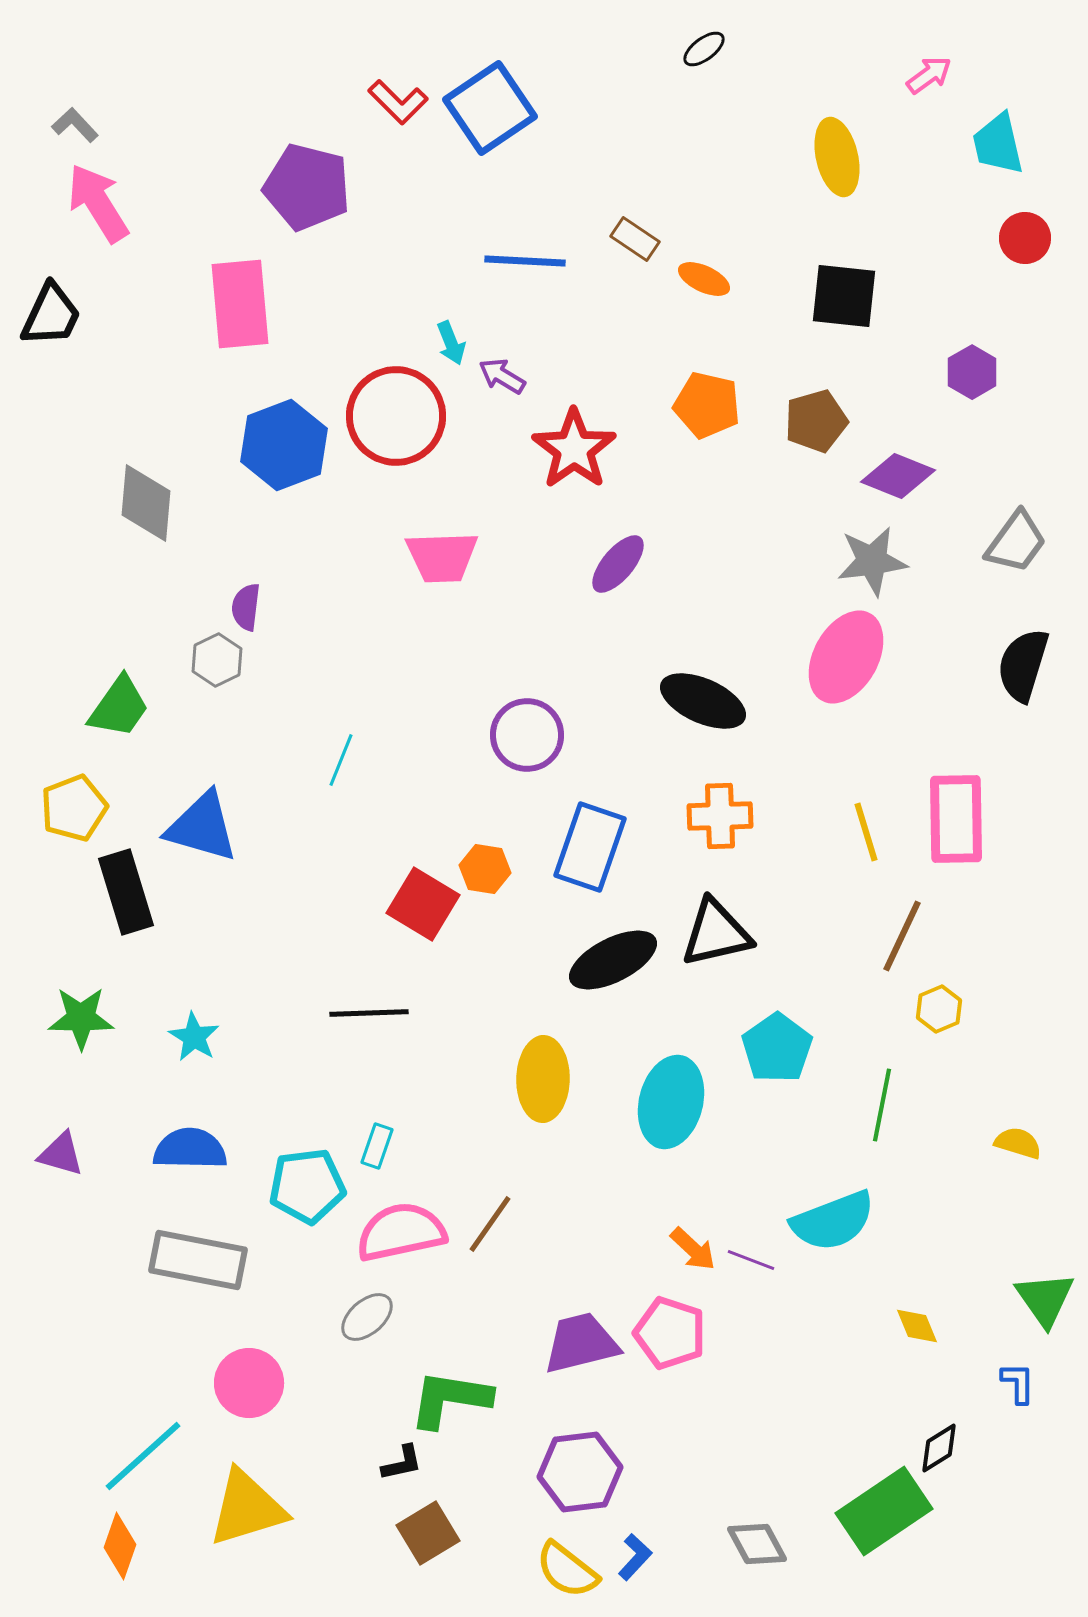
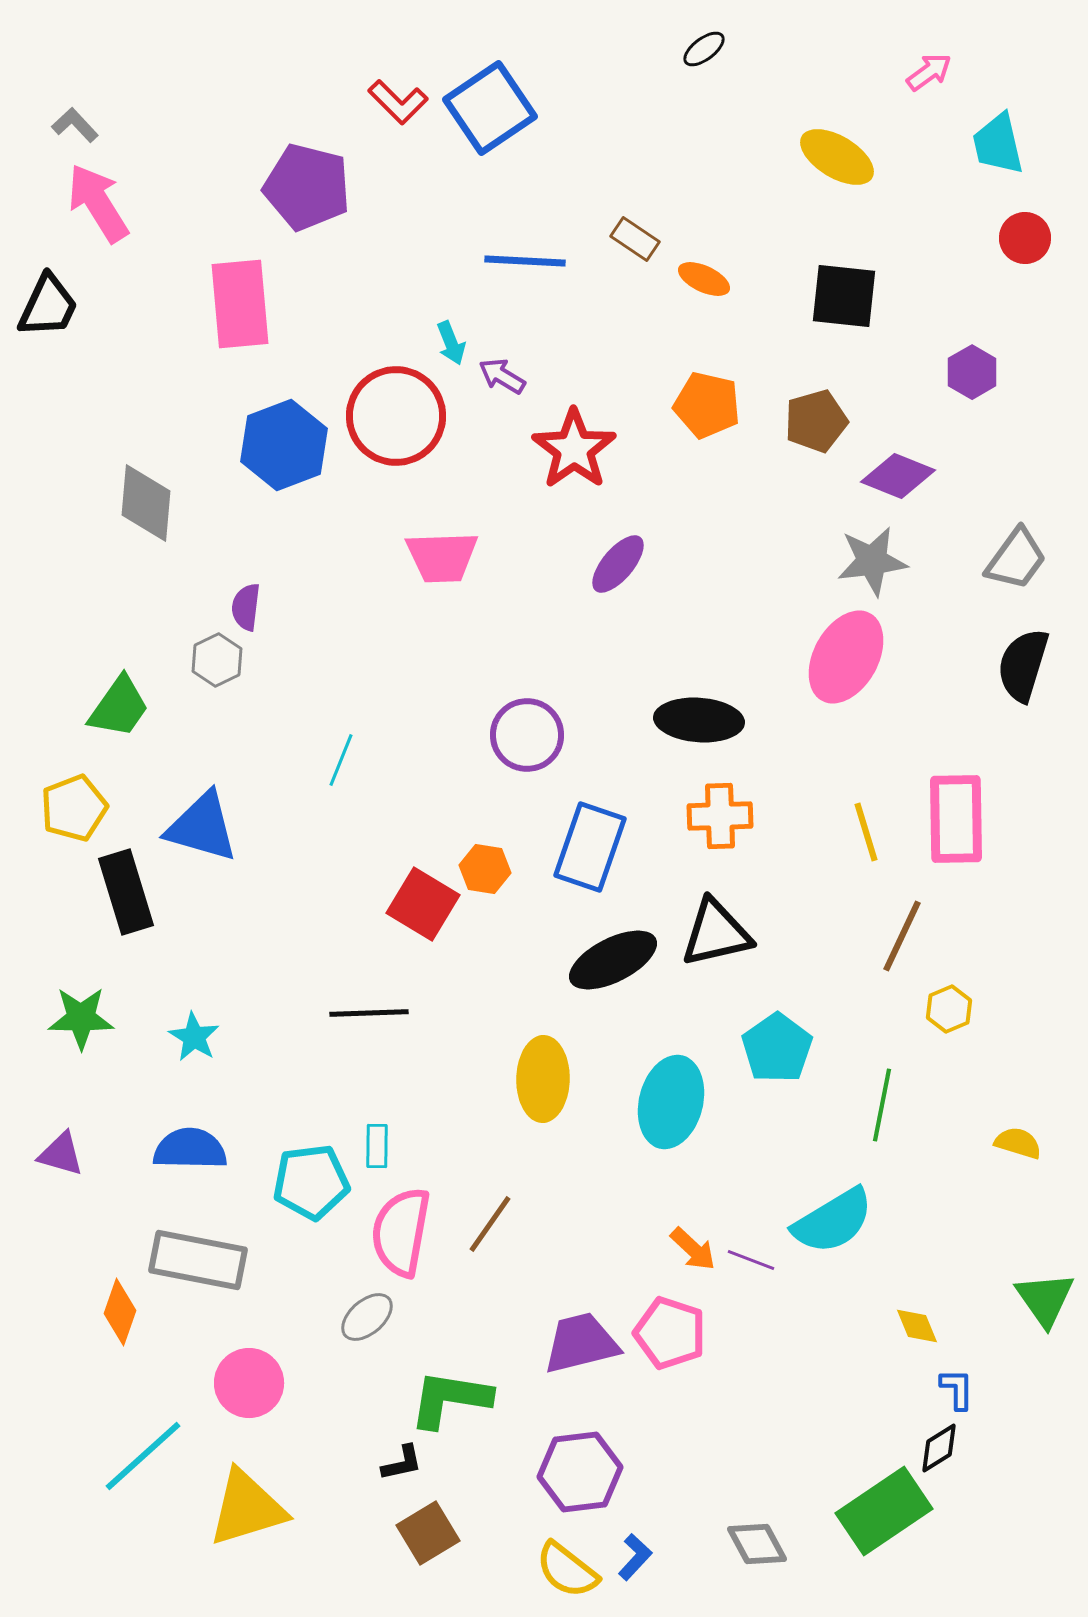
pink arrow at (929, 75): moved 3 px up
yellow ellipse at (837, 157): rotated 46 degrees counterclockwise
black trapezoid at (51, 315): moved 3 px left, 9 px up
gray trapezoid at (1016, 542): moved 17 px down
black ellipse at (703, 701): moved 4 px left, 19 px down; rotated 20 degrees counterclockwise
yellow hexagon at (939, 1009): moved 10 px right
cyan rectangle at (377, 1146): rotated 18 degrees counterclockwise
cyan pentagon at (307, 1186): moved 4 px right, 4 px up
cyan semicircle at (833, 1221): rotated 10 degrees counterclockwise
pink semicircle at (401, 1232): rotated 68 degrees counterclockwise
blue L-shape at (1018, 1383): moved 61 px left, 6 px down
orange diamond at (120, 1546): moved 234 px up
